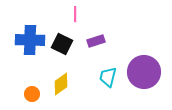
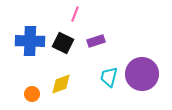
pink line: rotated 21 degrees clockwise
blue cross: moved 1 px down
black square: moved 1 px right, 1 px up
purple circle: moved 2 px left, 2 px down
cyan trapezoid: moved 1 px right
yellow diamond: rotated 15 degrees clockwise
